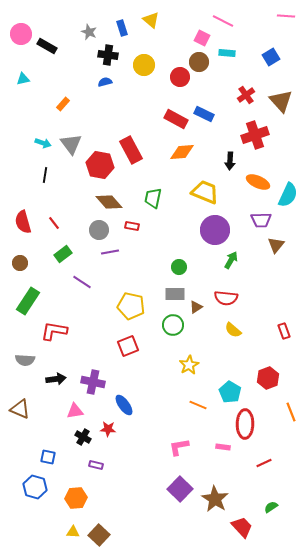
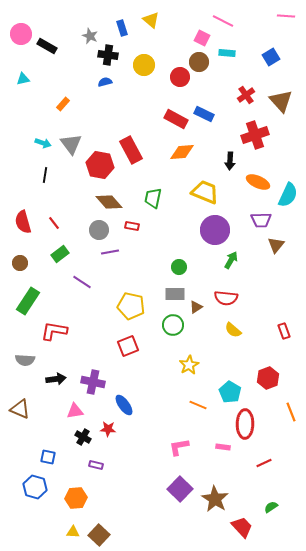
gray star at (89, 32): moved 1 px right, 4 px down
green rectangle at (63, 254): moved 3 px left
